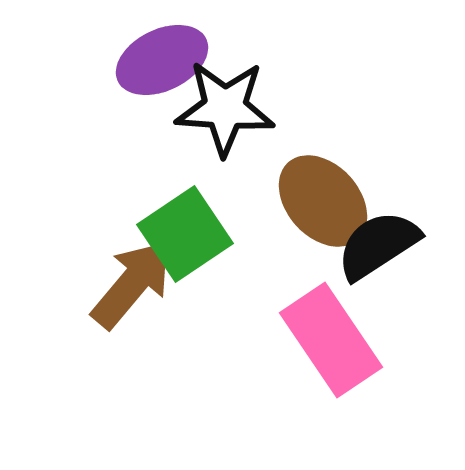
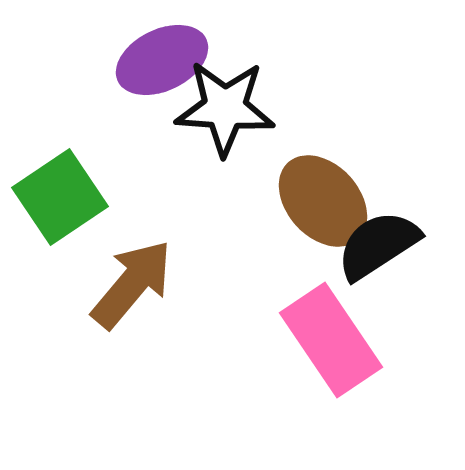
green square: moved 125 px left, 37 px up
